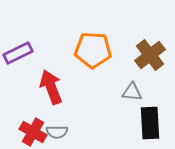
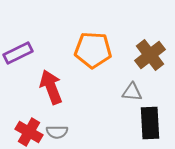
red cross: moved 4 px left
